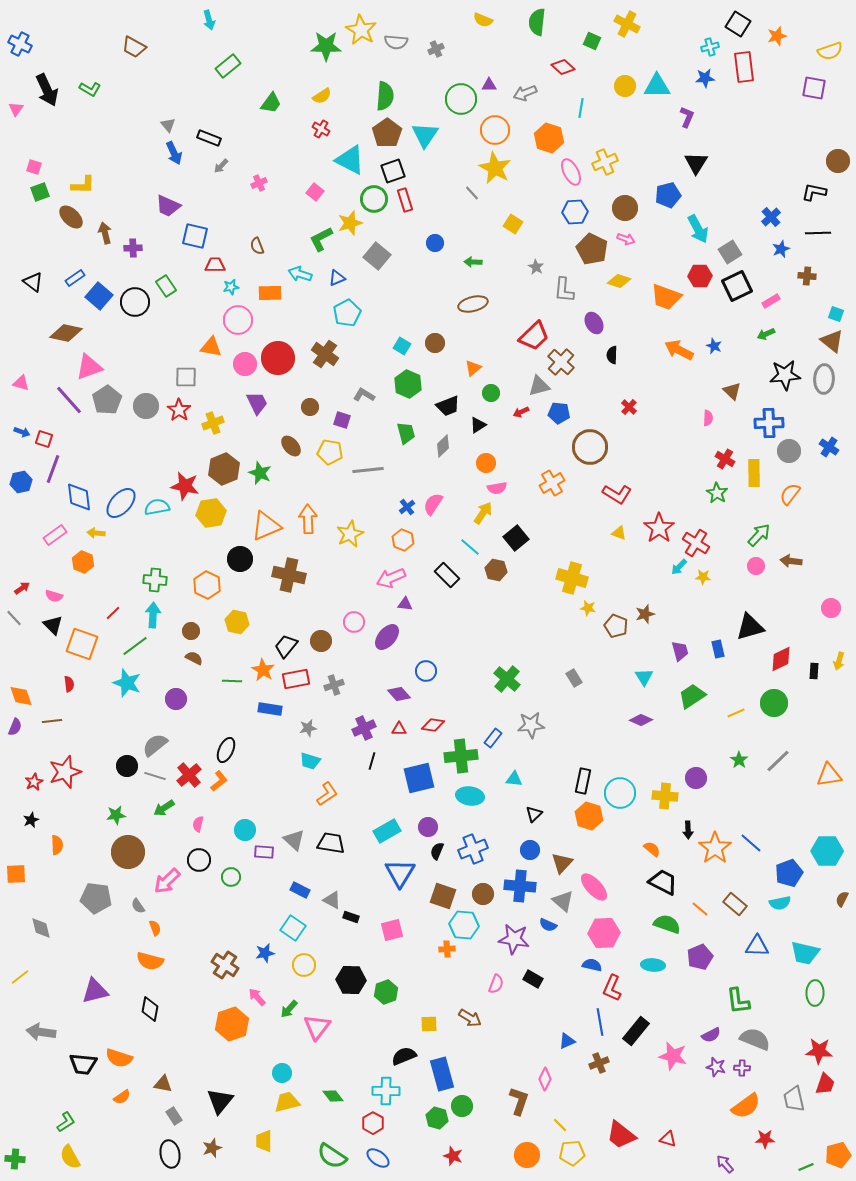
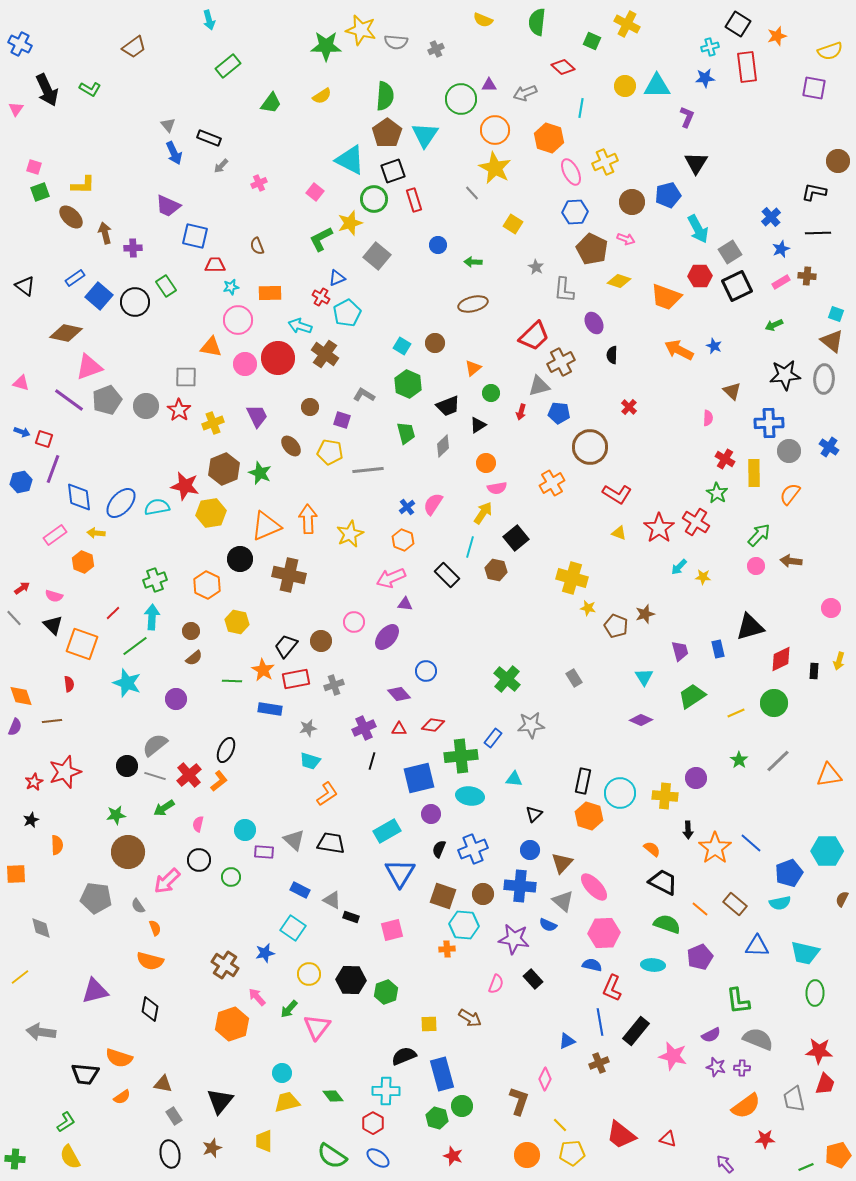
yellow star at (361, 30): rotated 16 degrees counterclockwise
brown trapezoid at (134, 47): rotated 65 degrees counterclockwise
red rectangle at (744, 67): moved 3 px right
red cross at (321, 129): moved 168 px down
red rectangle at (405, 200): moved 9 px right
brown circle at (625, 208): moved 7 px right, 6 px up
blue circle at (435, 243): moved 3 px right, 2 px down
cyan arrow at (300, 274): moved 52 px down
black triangle at (33, 282): moved 8 px left, 4 px down
pink rectangle at (771, 301): moved 10 px right, 19 px up
green arrow at (766, 334): moved 8 px right, 9 px up
brown cross at (561, 362): rotated 20 degrees clockwise
purple line at (69, 400): rotated 12 degrees counterclockwise
gray pentagon at (107, 400): rotated 12 degrees clockwise
purple trapezoid at (257, 403): moved 13 px down
red arrow at (521, 412): rotated 49 degrees counterclockwise
red cross at (696, 543): moved 21 px up
cyan line at (470, 547): rotated 65 degrees clockwise
green cross at (155, 580): rotated 25 degrees counterclockwise
cyan arrow at (153, 615): moved 1 px left, 2 px down
brown semicircle at (194, 658): rotated 114 degrees clockwise
purple circle at (428, 827): moved 3 px right, 13 px up
black semicircle at (437, 851): moved 2 px right, 2 px up
yellow circle at (304, 965): moved 5 px right, 9 px down
black rectangle at (533, 979): rotated 18 degrees clockwise
gray semicircle at (755, 1039): moved 3 px right
black trapezoid at (83, 1064): moved 2 px right, 10 px down
